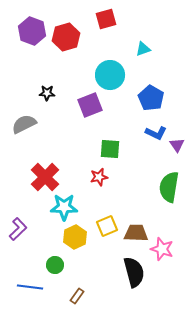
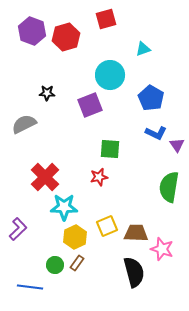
brown rectangle: moved 33 px up
